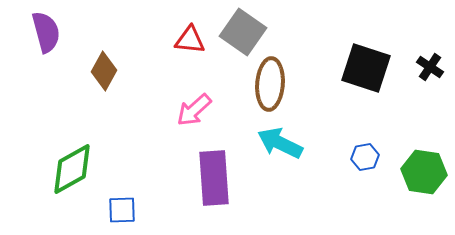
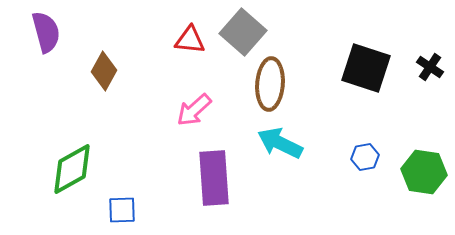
gray square: rotated 6 degrees clockwise
